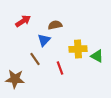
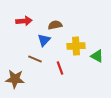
red arrow: moved 1 px right; rotated 28 degrees clockwise
yellow cross: moved 2 px left, 3 px up
brown line: rotated 32 degrees counterclockwise
